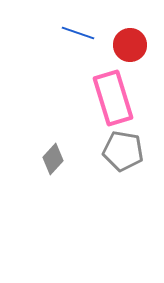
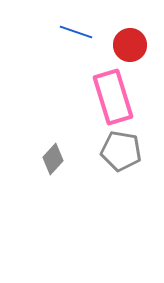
blue line: moved 2 px left, 1 px up
pink rectangle: moved 1 px up
gray pentagon: moved 2 px left
